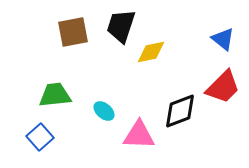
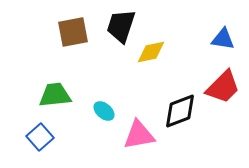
blue triangle: rotated 30 degrees counterclockwise
pink triangle: rotated 12 degrees counterclockwise
